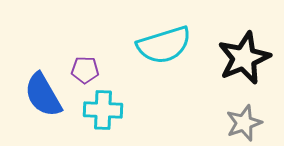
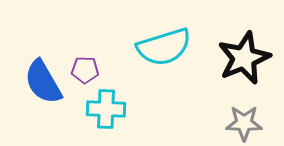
cyan semicircle: moved 2 px down
blue semicircle: moved 13 px up
cyan cross: moved 3 px right, 1 px up
gray star: rotated 21 degrees clockwise
